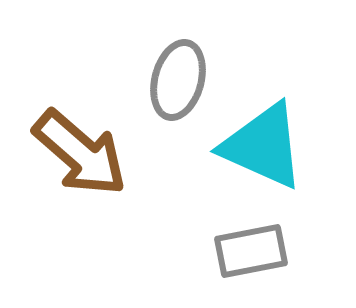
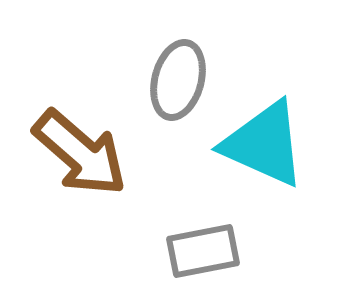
cyan triangle: moved 1 px right, 2 px up
gray rectangle: moved 48 px left
